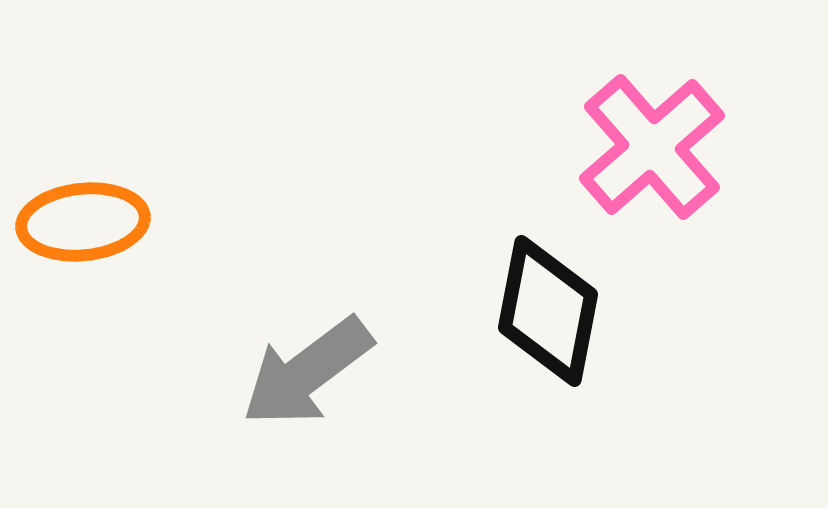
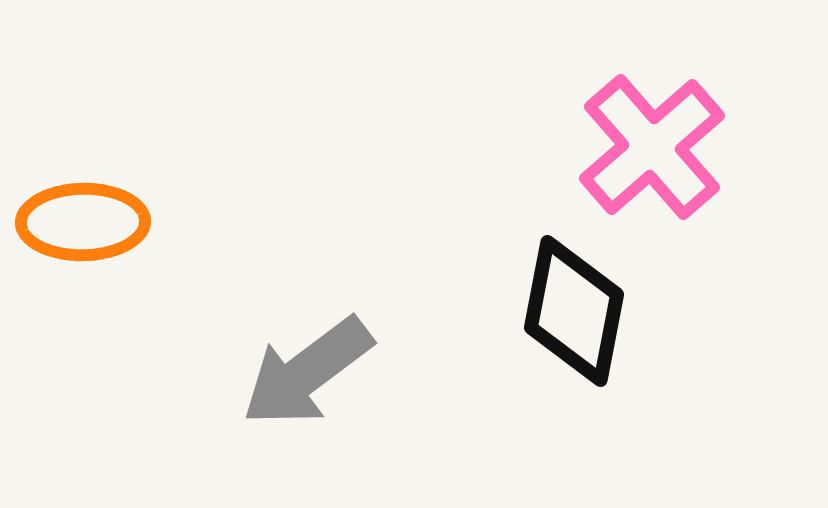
orange ellipse: rotated 5 degrees clockwise
black diamond: moved 26 px right
